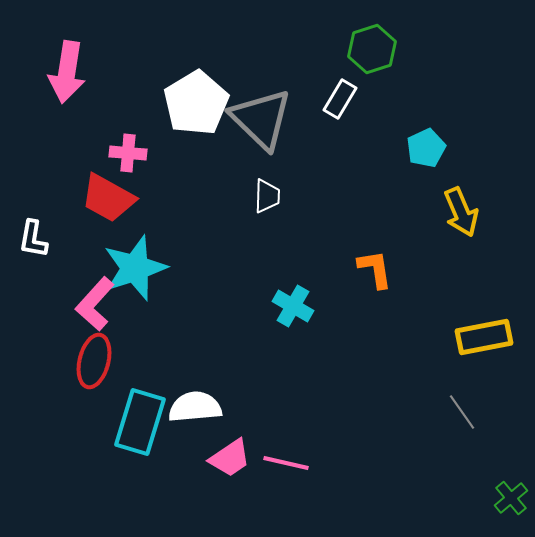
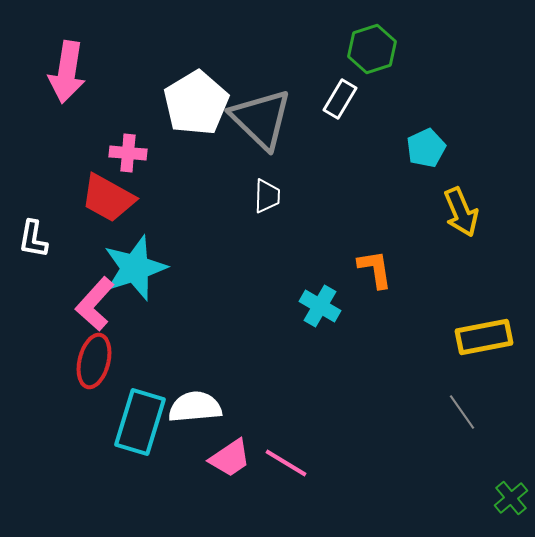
cyan cross: moved 27 px right
pink line: rotated 18 degrees clockwise
